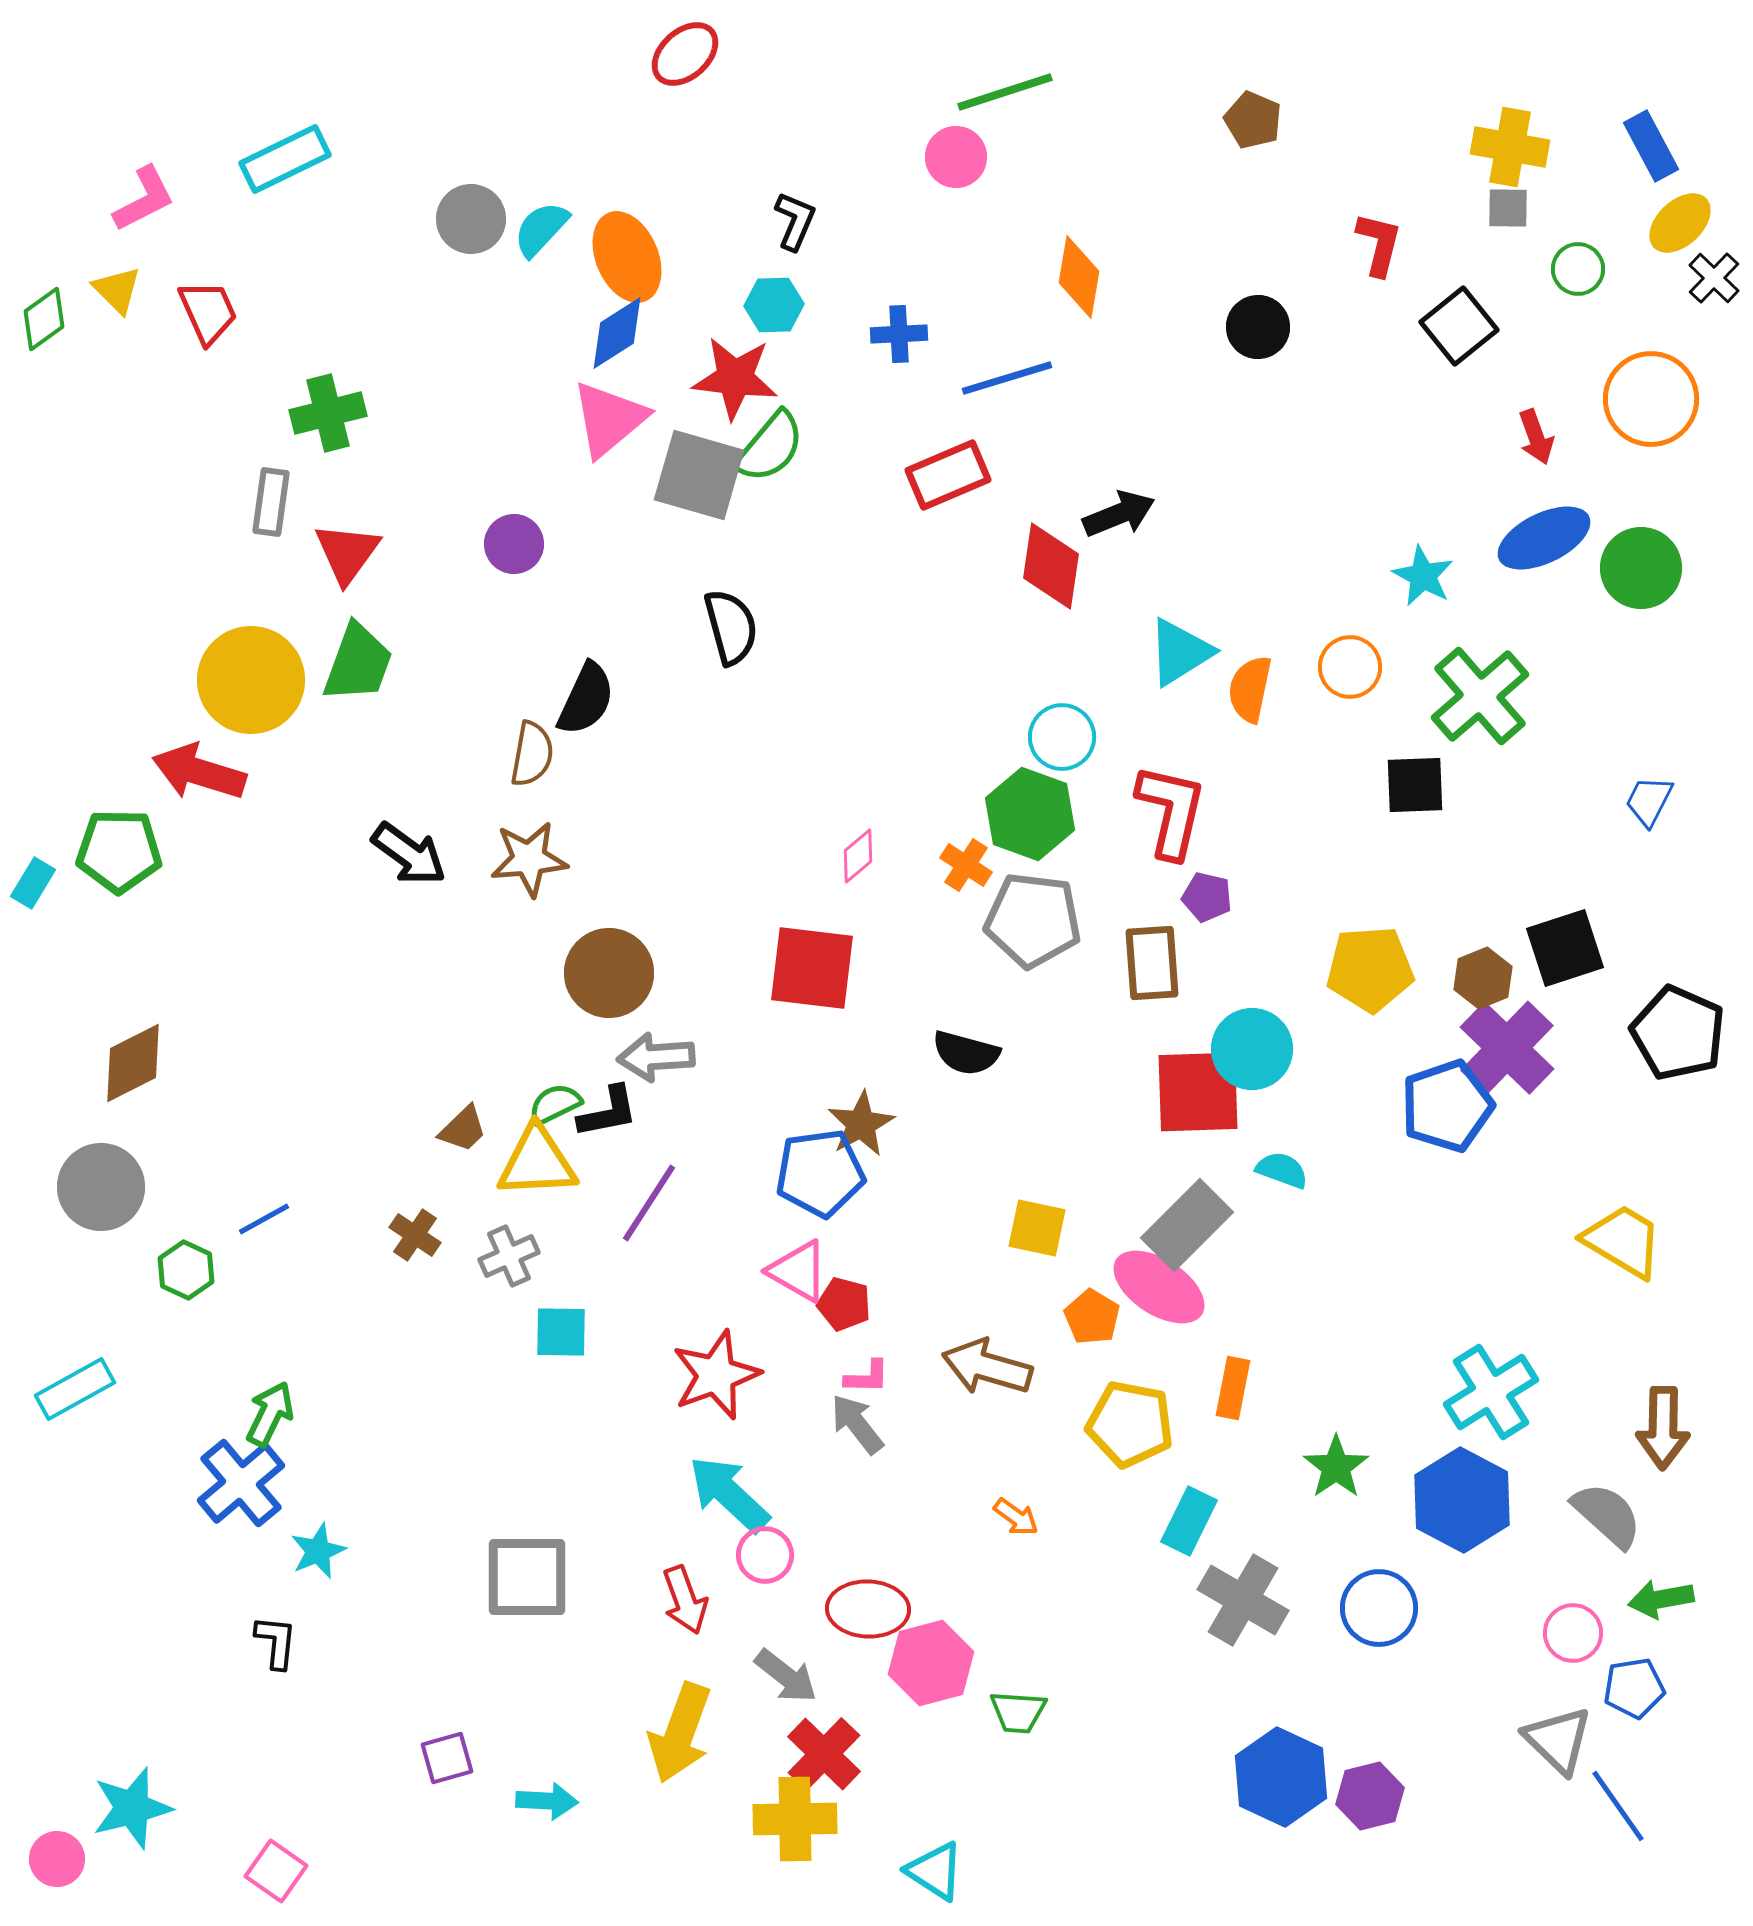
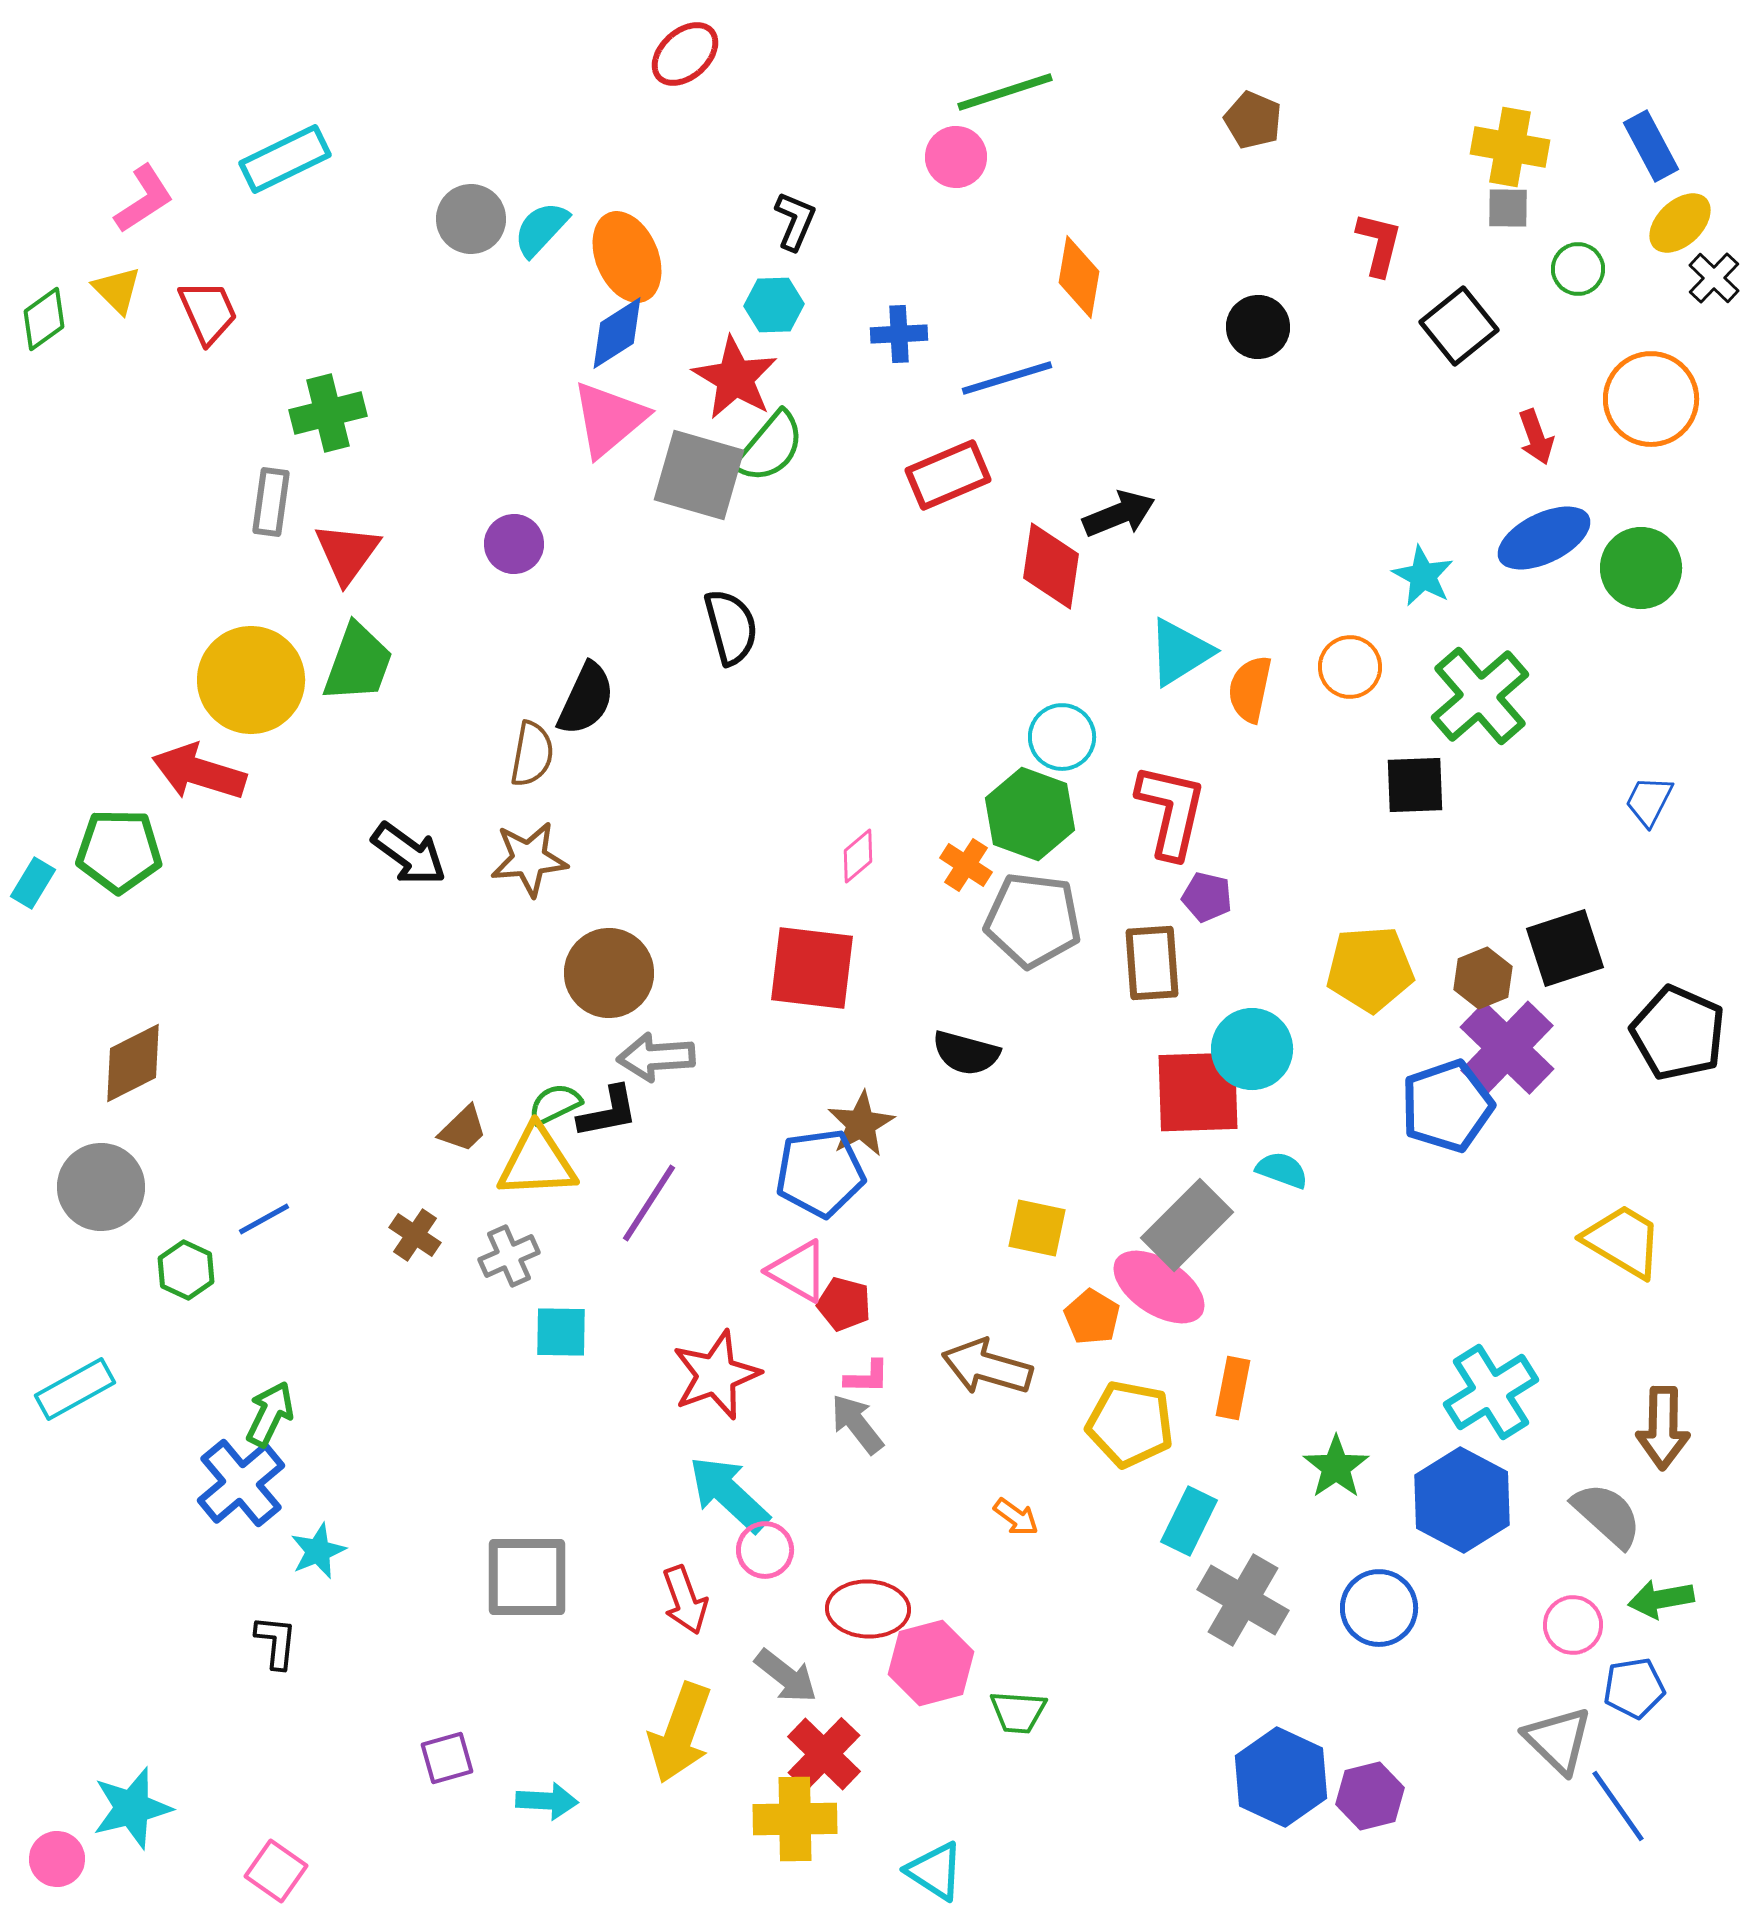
pink L-shape at (144, 199): rotated 6 degrees counterclockwise
red star at (735, 378): rotated 24 degrees clockwise
pink circle at (765, 1555): moved 5 px up
pink circle at (1573, 1633): moved 8 px up
